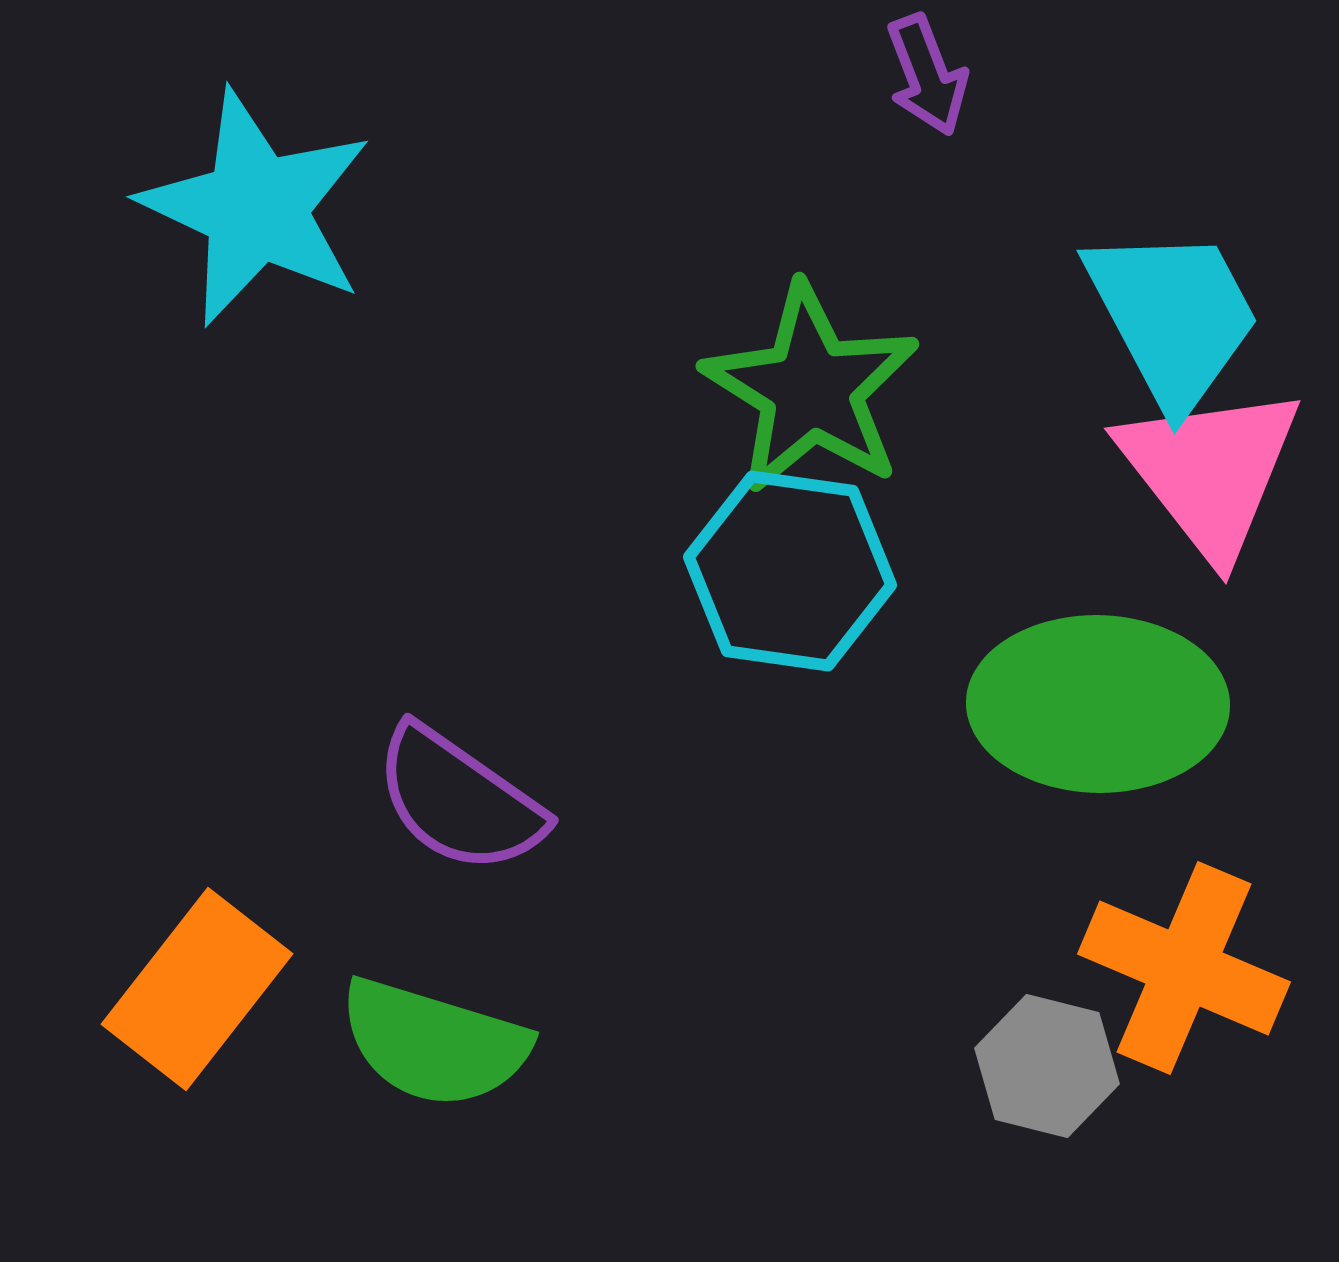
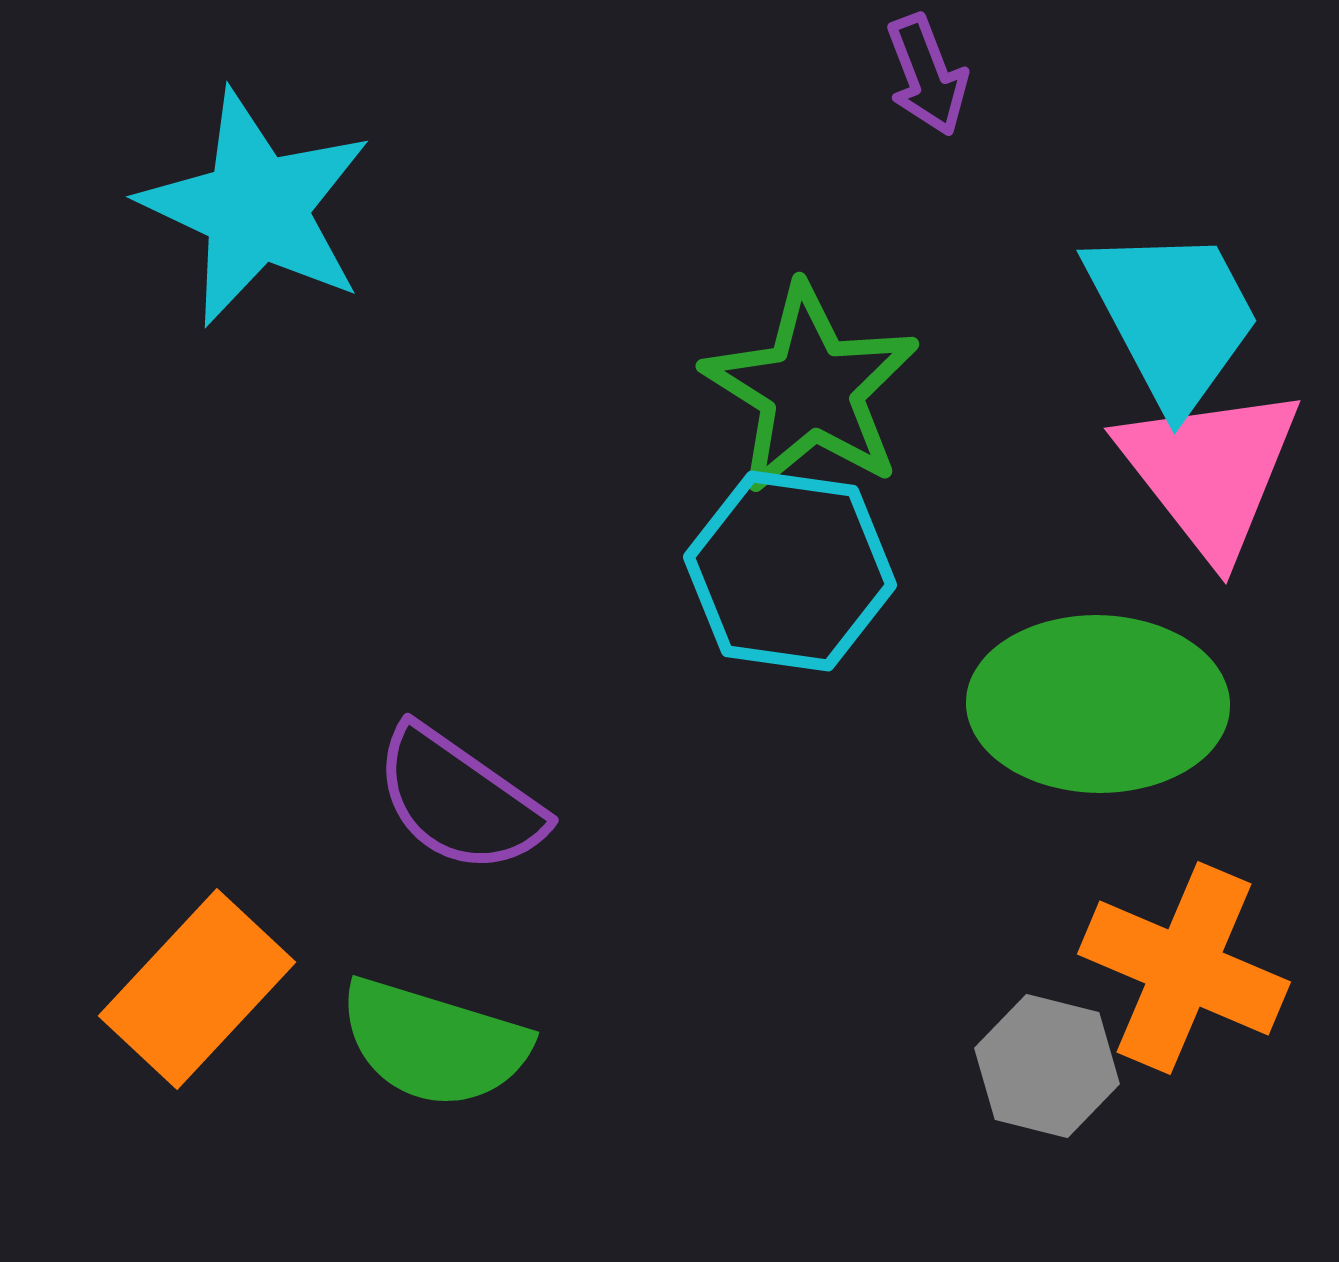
orange rectangle: rotated 5 degrees clockwise
